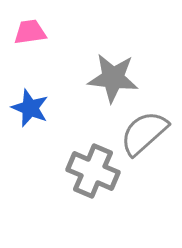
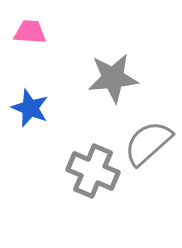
pink trapezoid: rotated 12 degrees clockwise
gray star: rotated 12 degrees counterclockwise
gray semicircle: moved 4 px right, 10 px down
